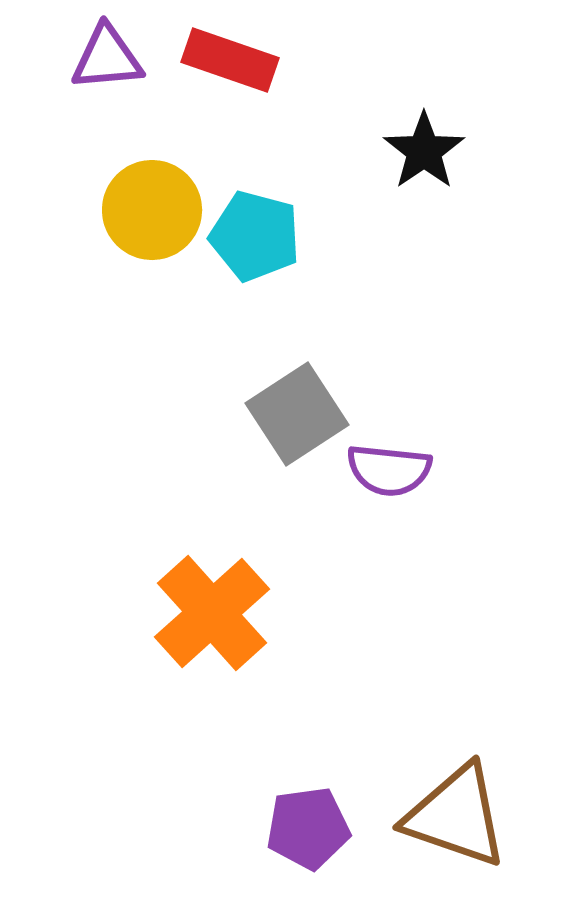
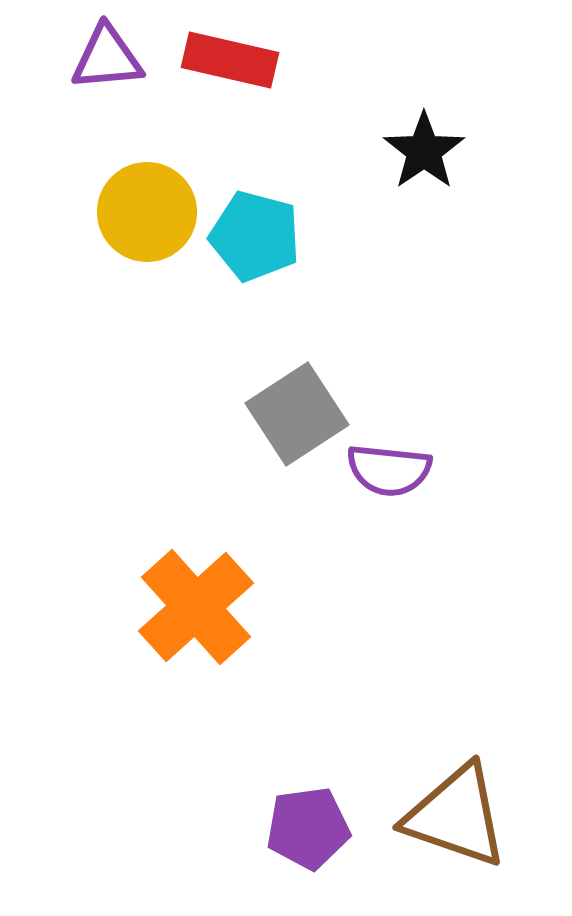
red rectangle: rotated 6 degrees counterclockwise
yellow circle: moved 5 px left, 2 px down
orange cross: moved 16 px left, 6 px up
